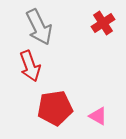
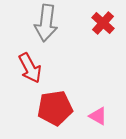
red cross: rotated 15 degrees counterclockwise
gray arrow: moved 7 px right, 4 px up; rotated 33 degrees clockwise
red arrow: moved 2 px down; rotated 8 degrees counterclockwise
